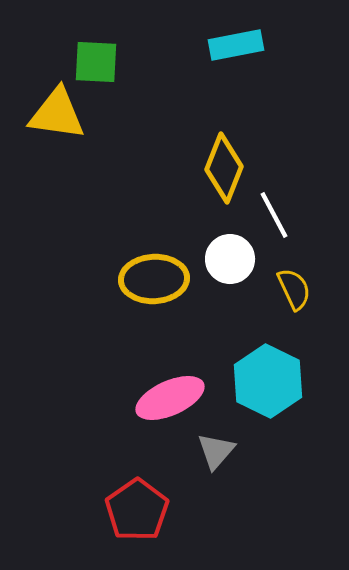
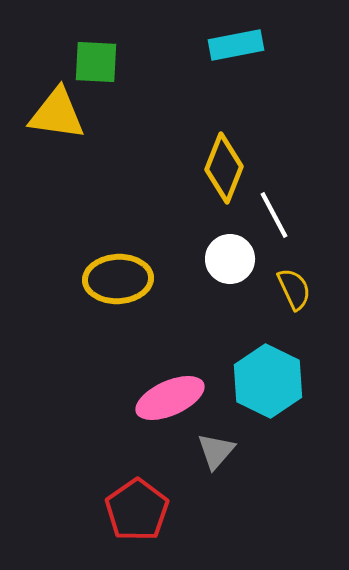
yellow ellipse: moved 36 px left
